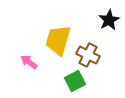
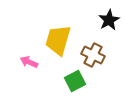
brown cross: moved 5 px right
pink arrow: rotated 12 degrees counterclockwise
